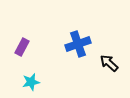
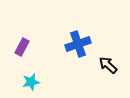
black arrow: moved 1 px left, 2 px down
